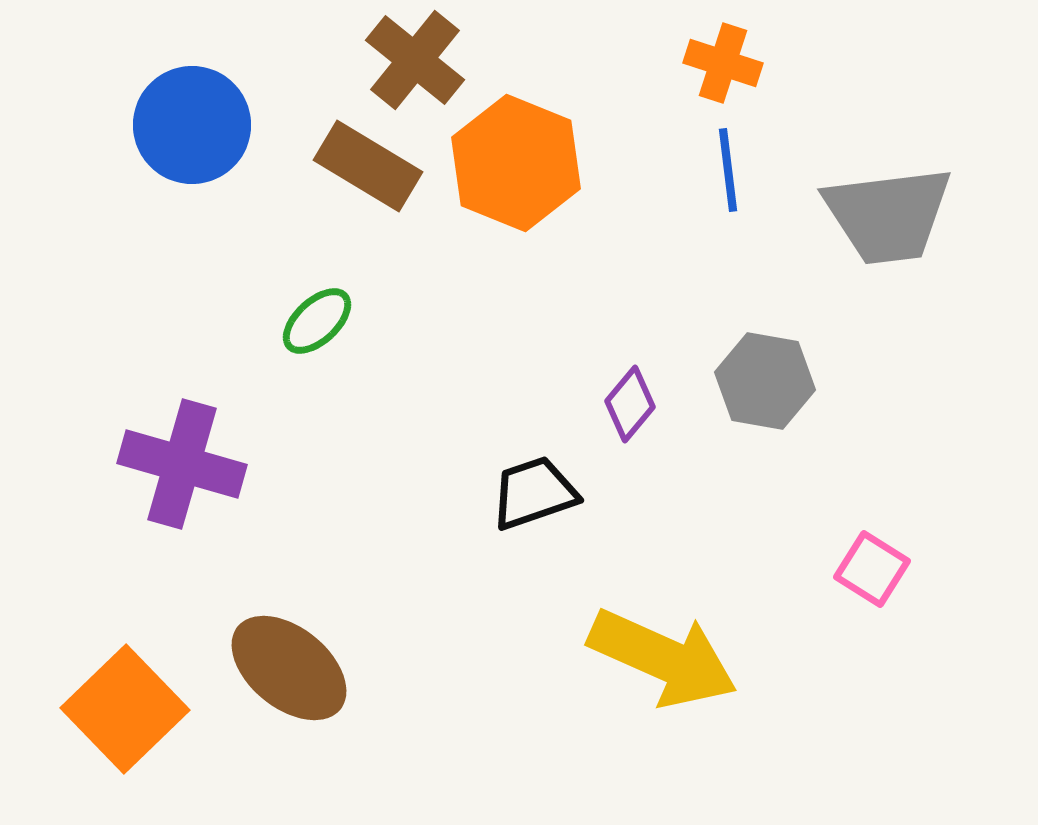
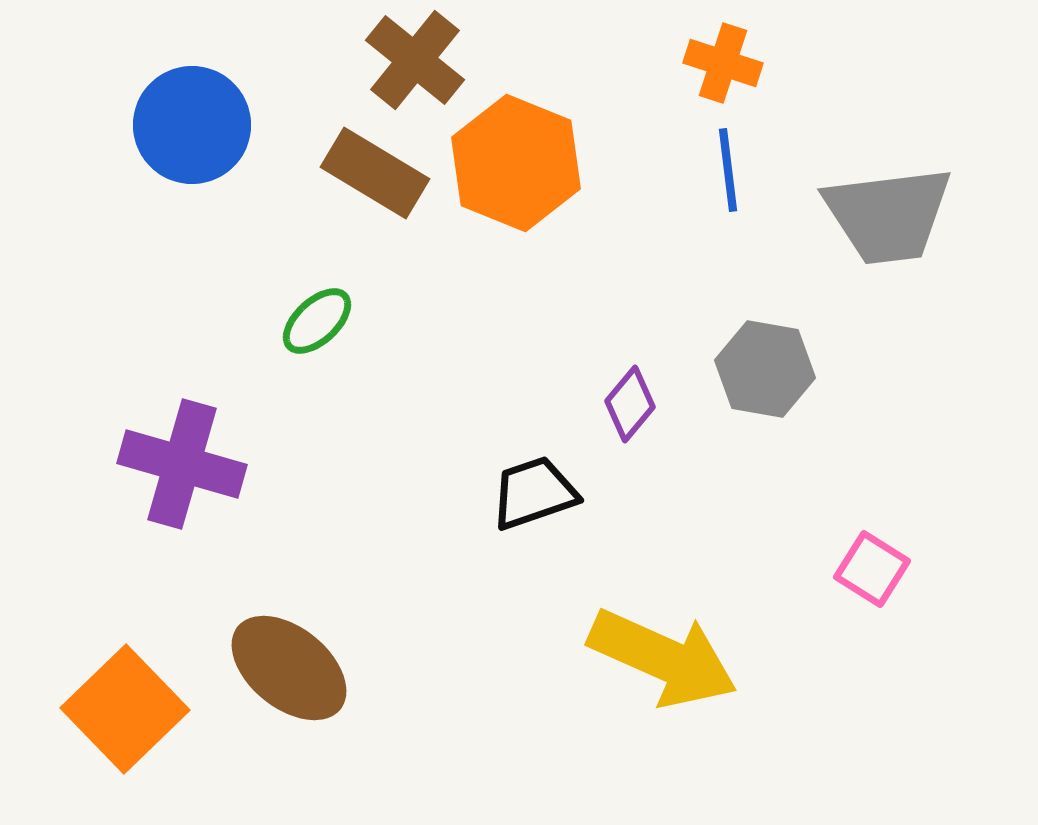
brown rectangle: moved 7 px right, 7 px down
gray hexagon: moved 12 px up
